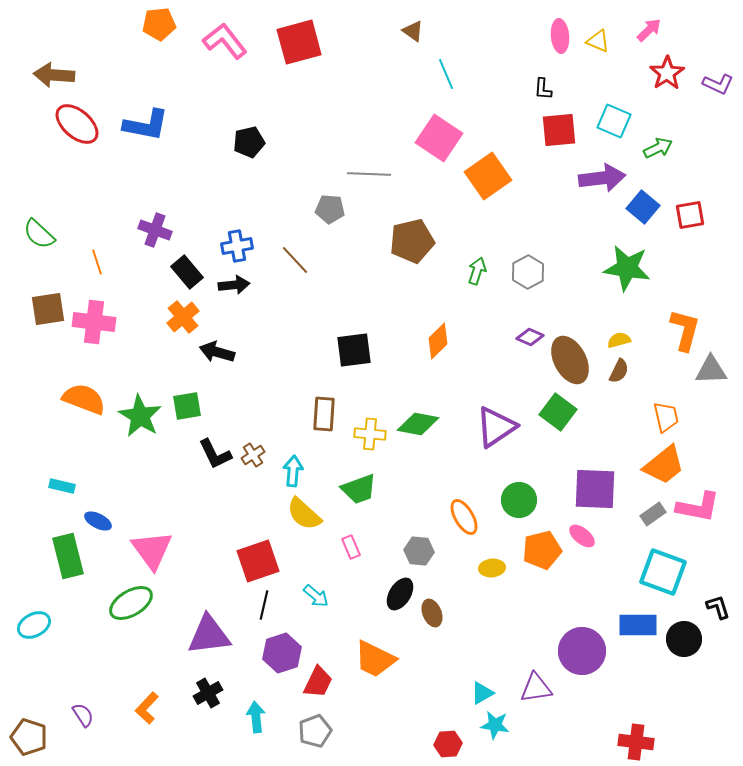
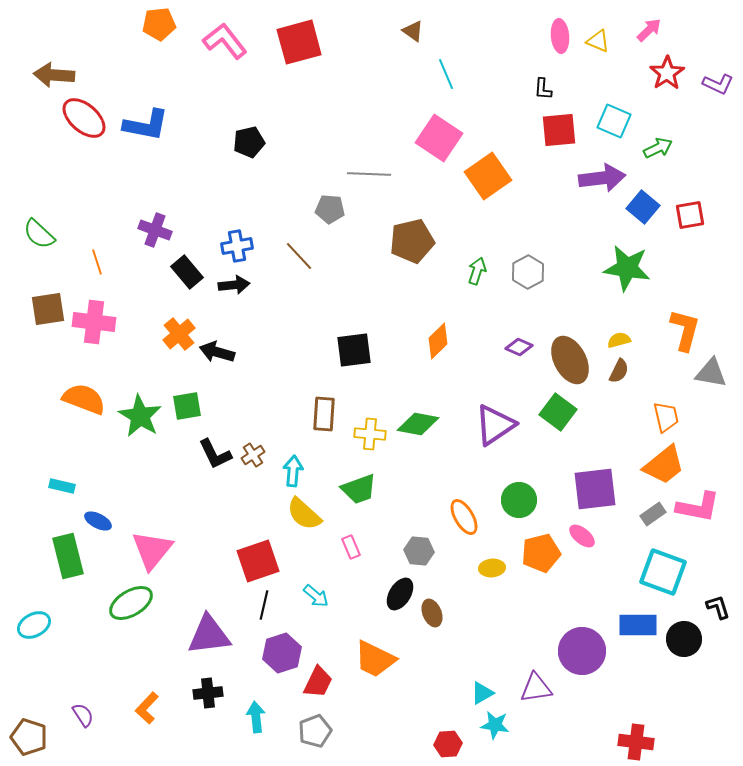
red ellipse at (77, 124): moved 7 px right, 6 px up
brown line at (295, 260): moved 4 px right, 4 px up
orange cross at (183, 317): moved 4 px left, 17 px down
purple diamond at (530, 337): moved 11 px left, 10 px down
gray triangle at (711, 370): moved 3 px down; rotated 12 degrees clockwise
purple triangle at (496, 427): moved 1 px left, 2 px up
purple square at (595, 489): rotated 9 degrees counterclockwise
pink triangle at (152, 550): rotated 15 degrees clockwise
orange pentagon at (542, 550): moved 1 px left, 3 px down
black cross at (208, 693): rotated 24 degrees clockwise
